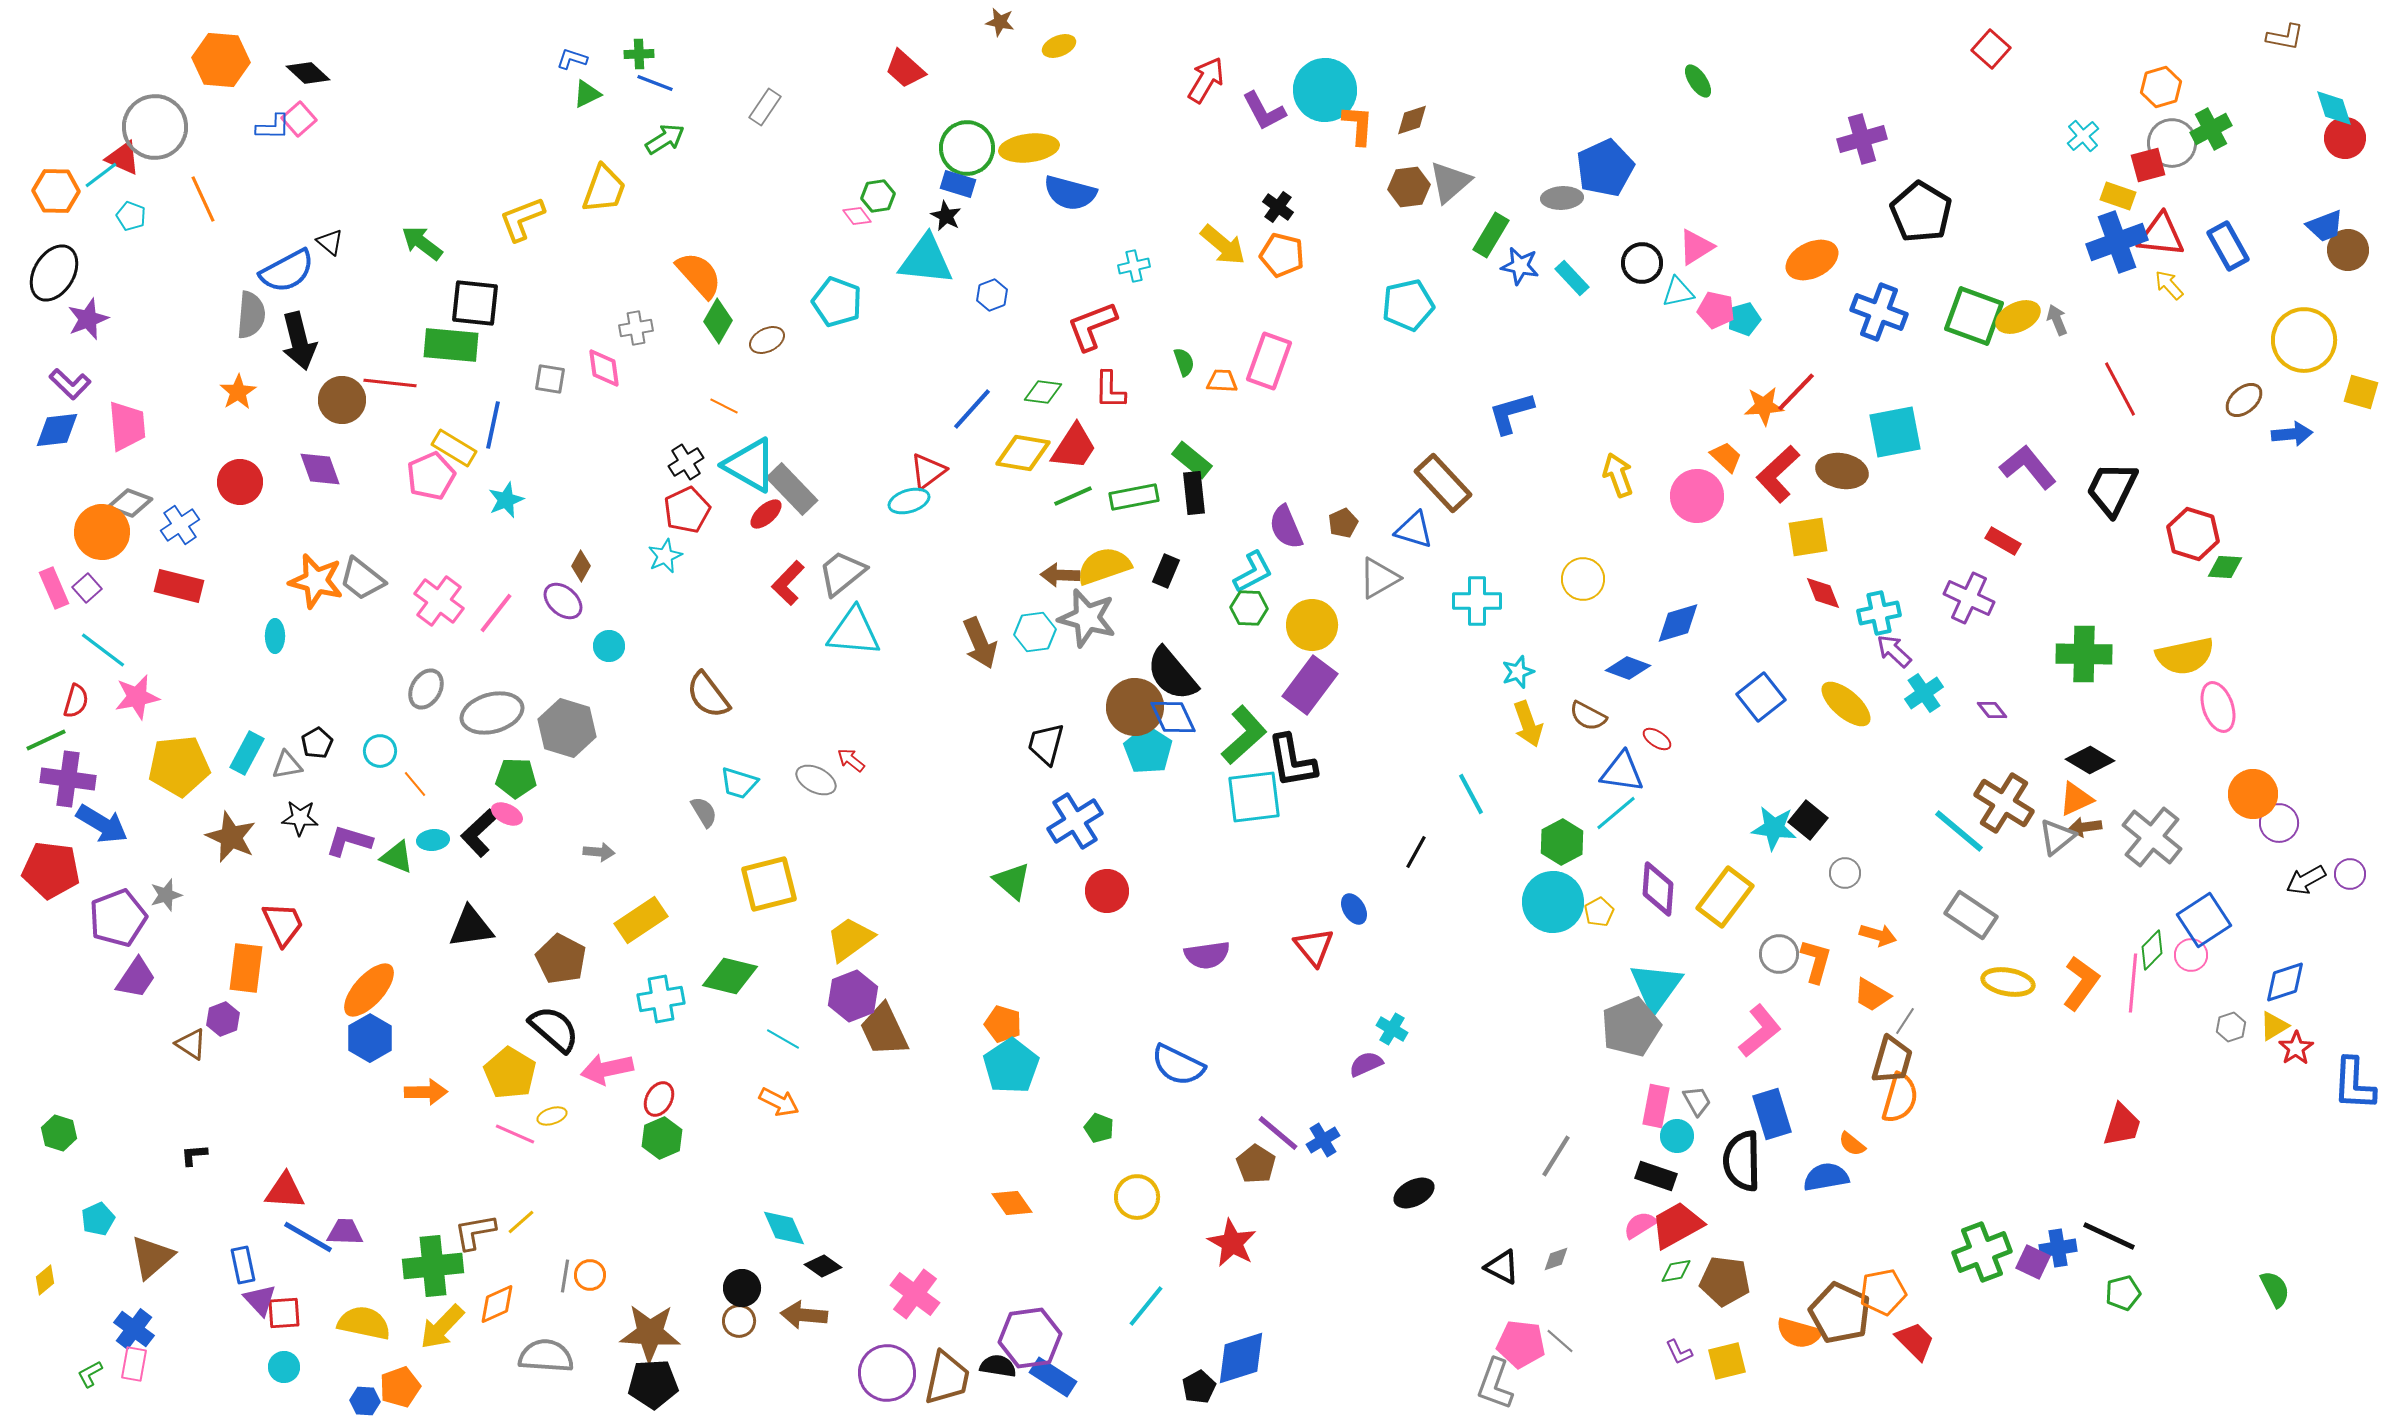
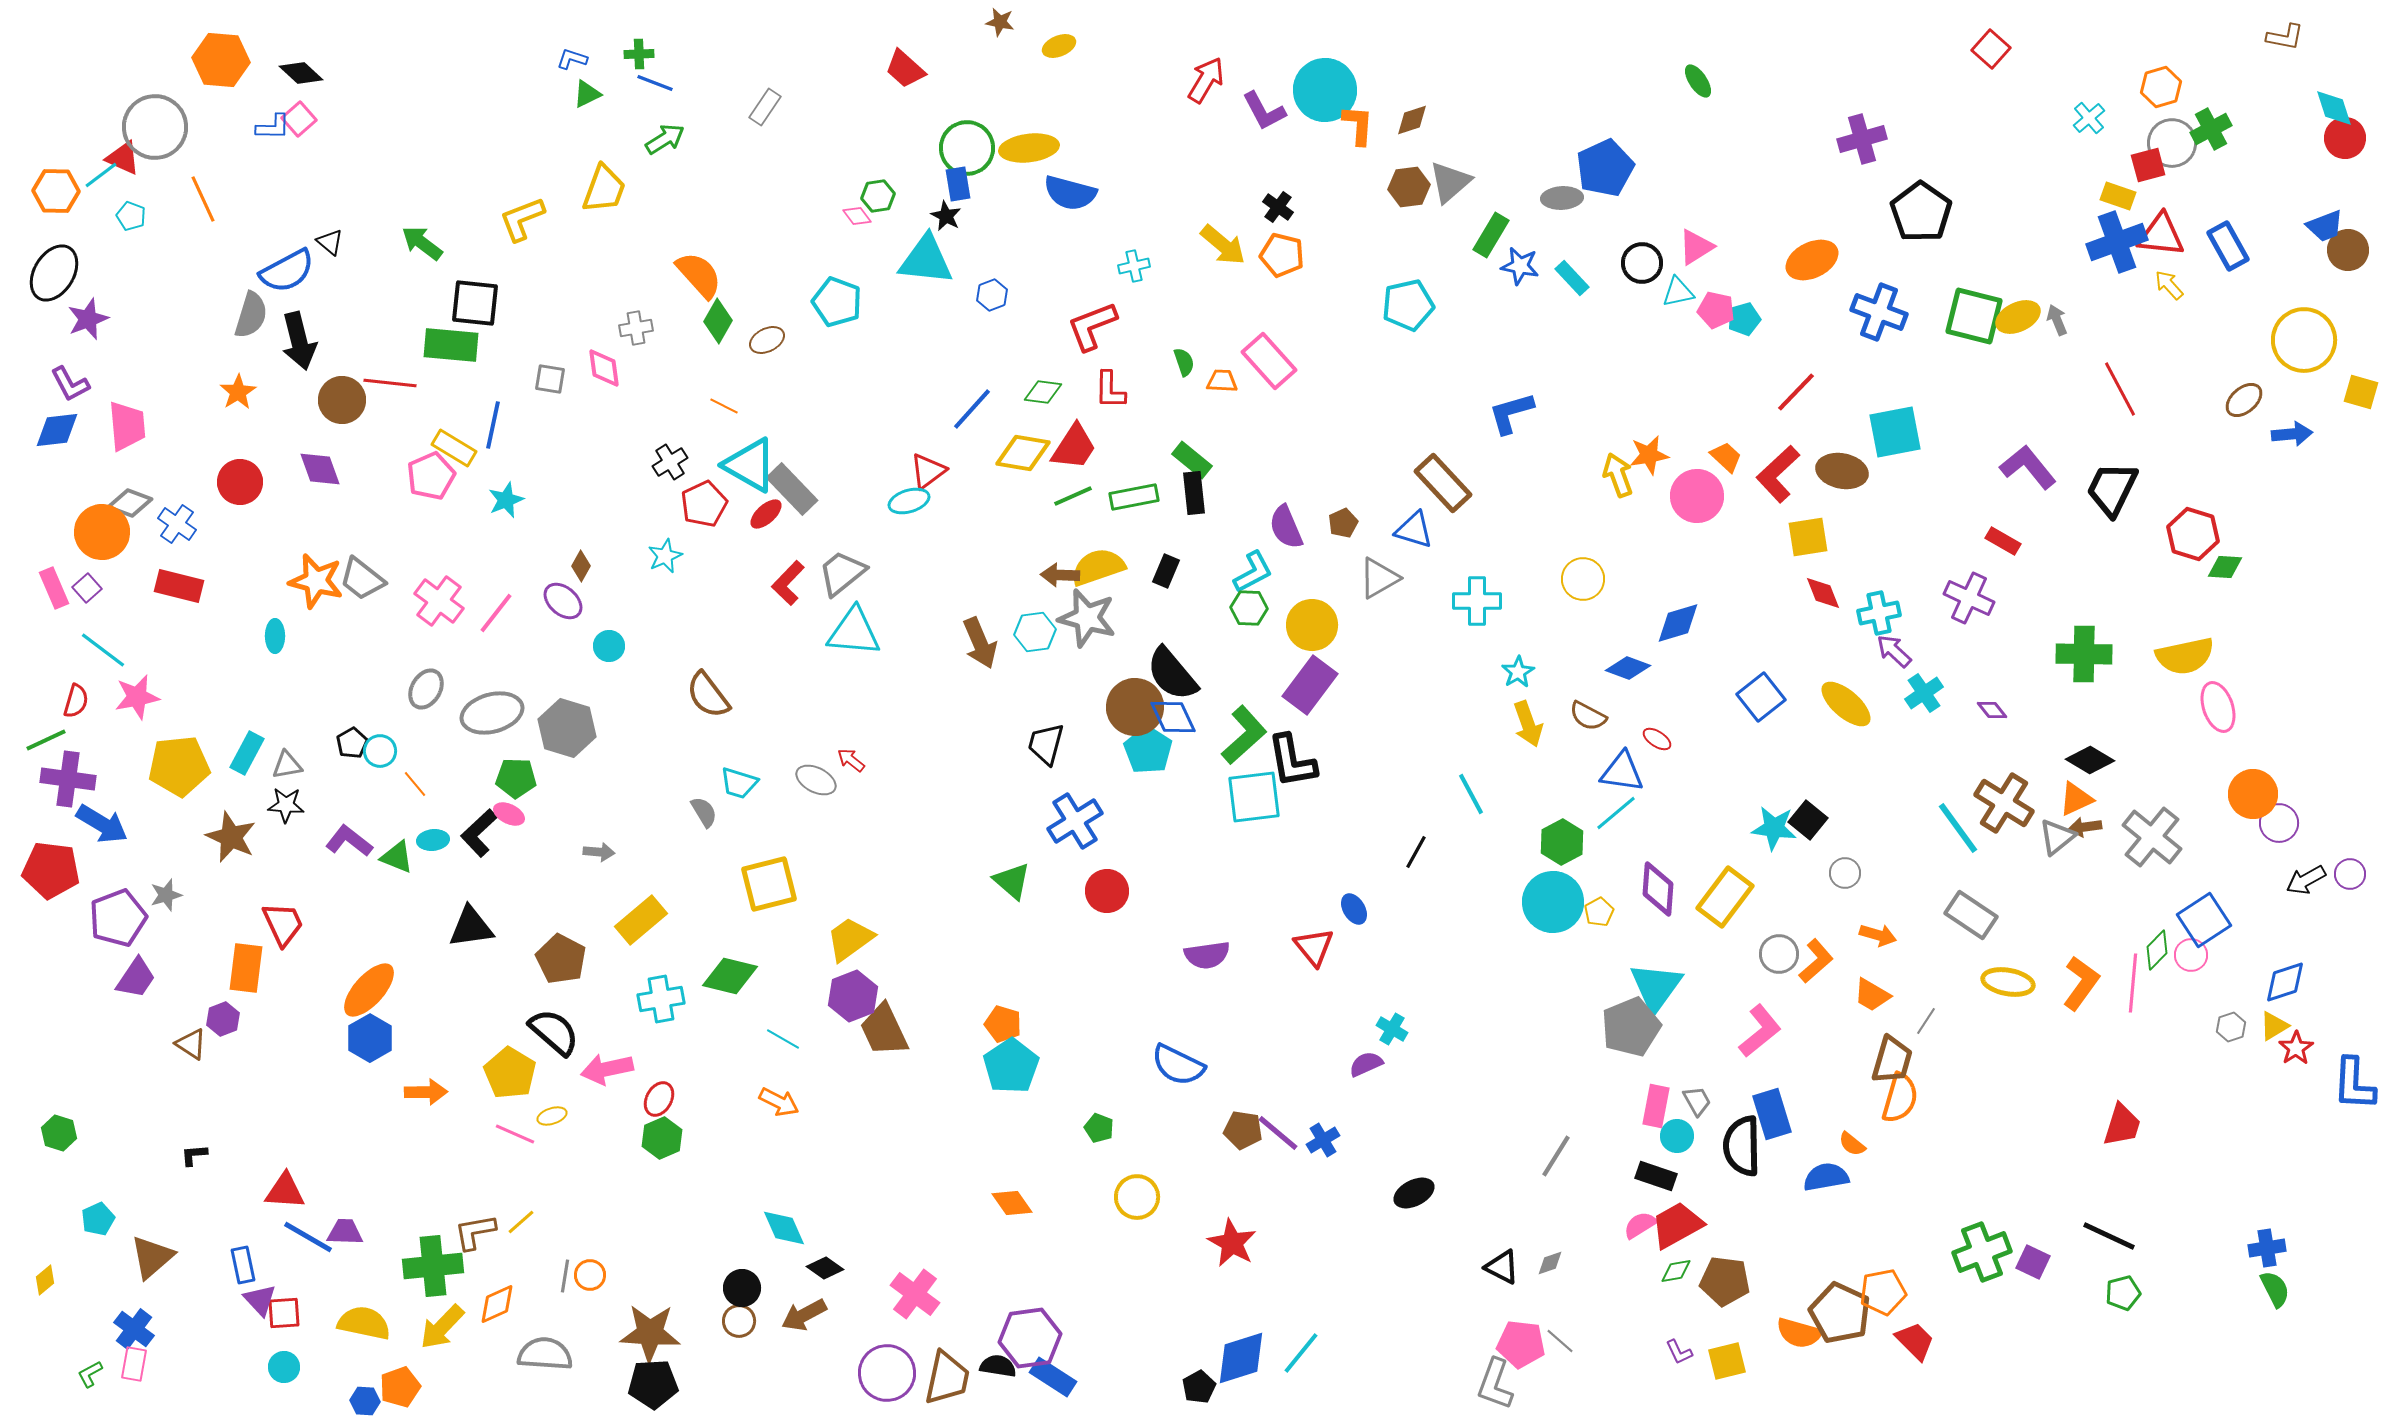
black diamond at (308, 73): moved 7 px left
cyan cross at (2083, 136): moved 6 px right, 18 px up
blue rectangle at (958, 184): rotated 64 degrees clockwise
black pentagon at (1921, 212): rotated 4 degrees clockwise
gray semicircle at (251, 315): rotated 12 degrees clockwise
green square at (1974, 316): rotated 6 degrees counterclockwise
pink rectangle at (1269, 361): rotated 62 degrees counterclockwise
purple L-shape at (70, 384): rotated 18 degrees clockwise
orange star at (1764, 406): moved 115 px left, 49 px down; rotated 6 degrees counterclockwise
black cross at (686, 462): moved 16 px left
red pentagon at (687, 510): moved 17 px right, 6 px up
blue cross at (180, 525): moved 3 px left, 1 px up; rotated 21 degrees counterclockwise
yellow semicircle at (1104, 566): moved 6 px left, 1 px down
cyan star at (1518, 672): rotated 12 degrees counterclockwise
black pentagon at (317, 743): moved 35 px right
pink ellipse at (507, 814): moved 2 px right
black star at (300, 818): moved 14 px left, 13 px up
cyan line at (1959, 831): moved 1 px left, 3 px up; rotated 14 degrees clockwise
purple L-shape at (349, 841): rotated 21 degrees clockwise
yellow rectangle at (641, 920): rotated 6 degrees counterclockwise
green diamond at (2152, 950): moved 5 px right
orange L-shape at (1816, 961): rotated 33 degrees clockwise
gray line at (1905, 1021): moved 21 px right
black semicircle at (554, 1029): moved 3 px down
black semicircle at (1742, 1161): moved 15 px up
brown pentagon at (1256, 1164): moved 13 px left, 34 px up; rotated 24 degrees counterclockwise
blue cross at (2058, 1248): moved 209 px right
gray diamond at (1556, 1259): moved 6 px left, 4 px down
black diamond at (823, 1266): moved 2 px right, 2 px down
cyan line at (1146, 1306): moved 155 px right, 47 px down
brown arrow at (804, 1315): rotated 33 degrees counterclockwise
gray semicircle at (546, 1356): moved 1 px left, 2 px up
